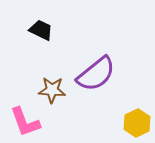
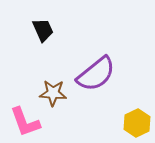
black trapezoid: moved 2 px right; rotated 40 degrees clockwise
brown star: moved 1 px right, 3 px down
